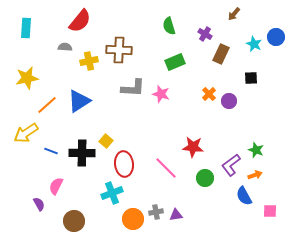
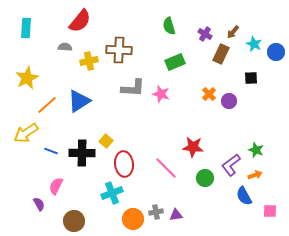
brown arrow: moved 1 px left, 18 px down
blue circle: moved 15 px down
yellow star: rotated 15 degrees counterclockwise
